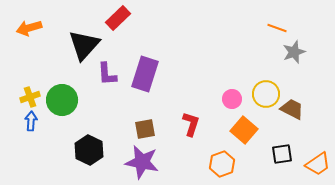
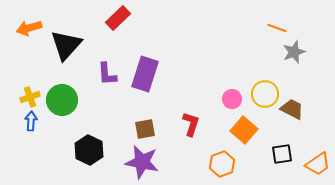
black triangle: moved 18 px left
yellow circle: moved 1 px left
